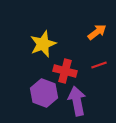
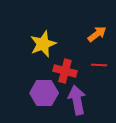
orange arrow: moved 2 px down
red line: rotated 21 degrees clockwise
purple hexagon: rotated 20 degrees counterclockwise
purple arrow: moved 1 px up
